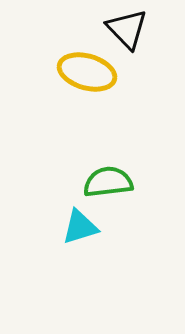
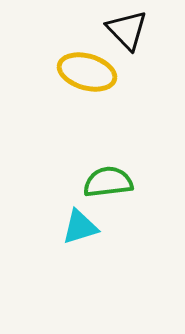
black triangle: moved 1 px down
